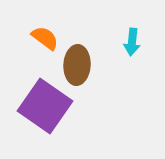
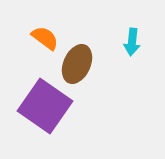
brown ellipse: moved 1 px up; rotated 21 degrees clockwise
